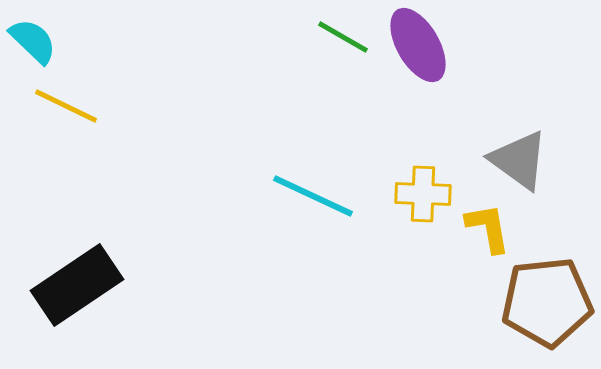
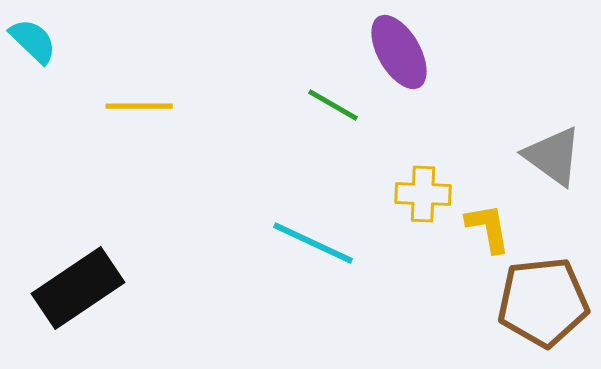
green line: moved 10 px left, 68 px down
purple ellipse: moved 19 px left, 7 px down
yellow line: moved 73 px right; rotated 26 degrees counterclockwise
gray triangle: moved 34 px right, 4 px up
cyan line: moved 47 px down
black rectangle: moved 1 px right, 3 px down
brown pentagon: moved 4 px left
